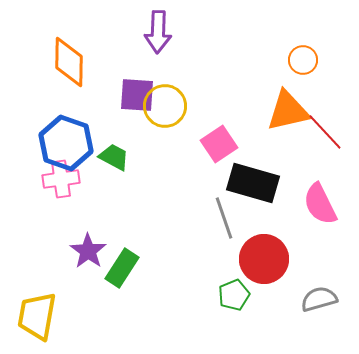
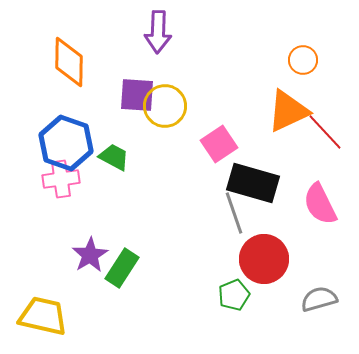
orange triangle: rotated 12 degrees counterclockwise
gray line: moved 10 px right, 5 px up
purple star: moved 2 px right, 4 px down; rotated 6 degrees clockwise
yellow trapezoid: moved 6 px right; rotated 93 degrees clockwise
